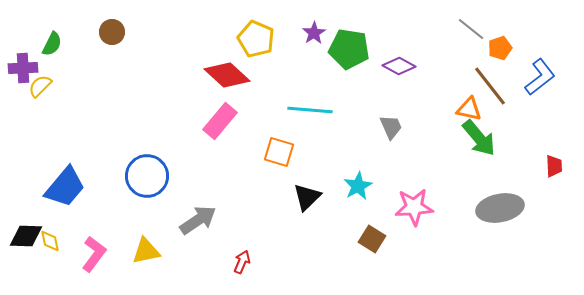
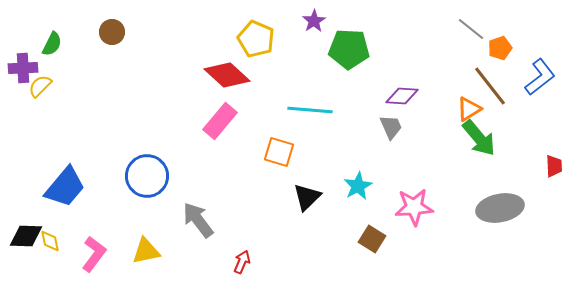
purple star: moved 12 px up
green pentagon: rotated 6 degrees counterclockwise
purple diamond: moved 3 px right, 30 px down; rotated 24 degrees counterclockwise
orange triangle: rotated 44 degrees counterclockwise
gray arrow: rotated 93 degrees counterclockwise
